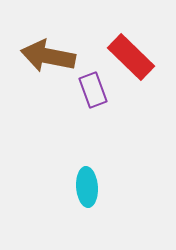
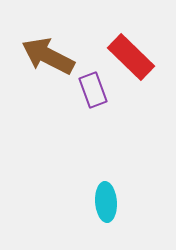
brown arrow: rotated 16 degrees clockwise
cyan ellipse: moved 19 px right, 15 px down
